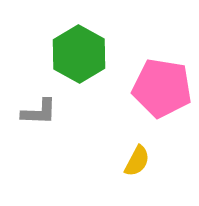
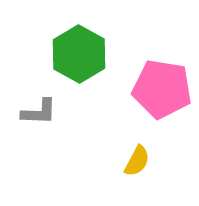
pink pentagon: moved 1 px down
